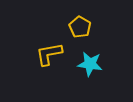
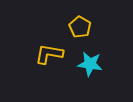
yellow L-shape: rotated 20 degrees clockwise
